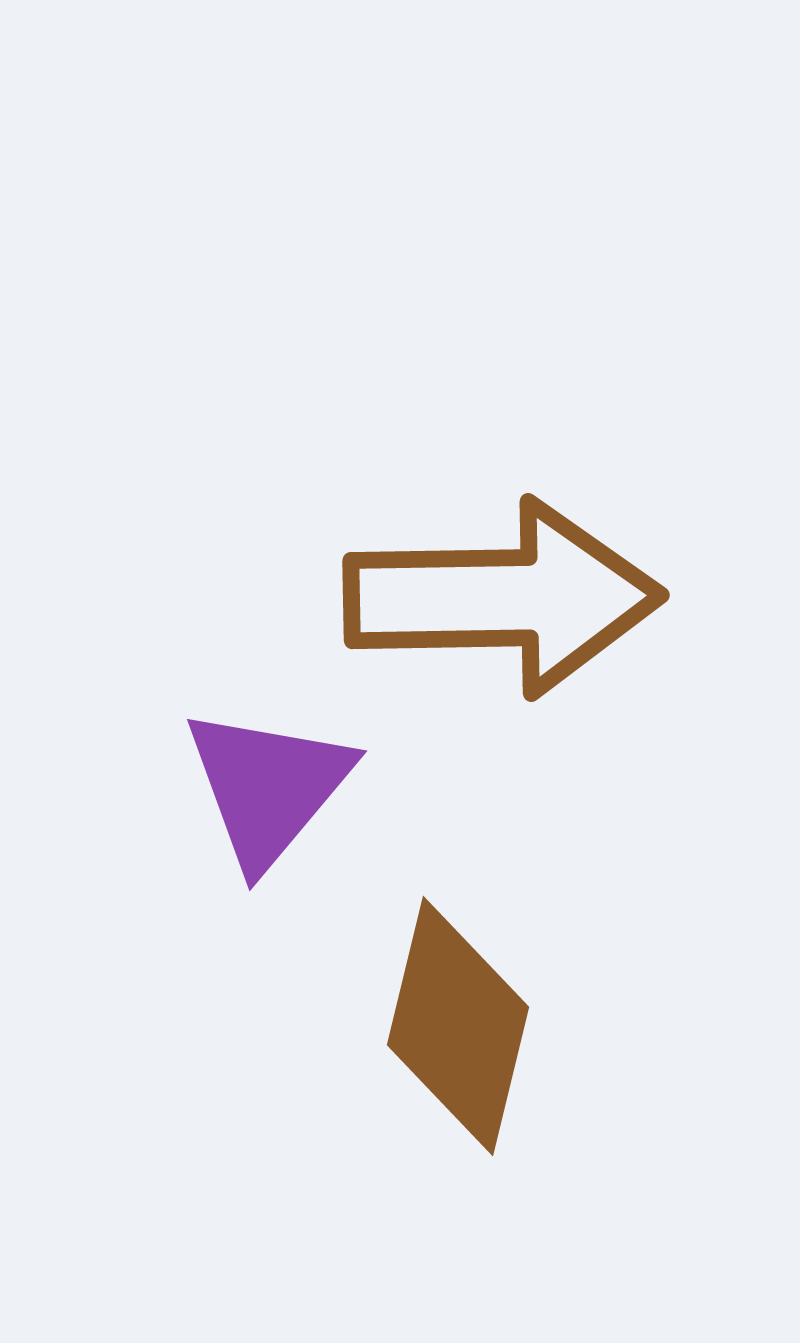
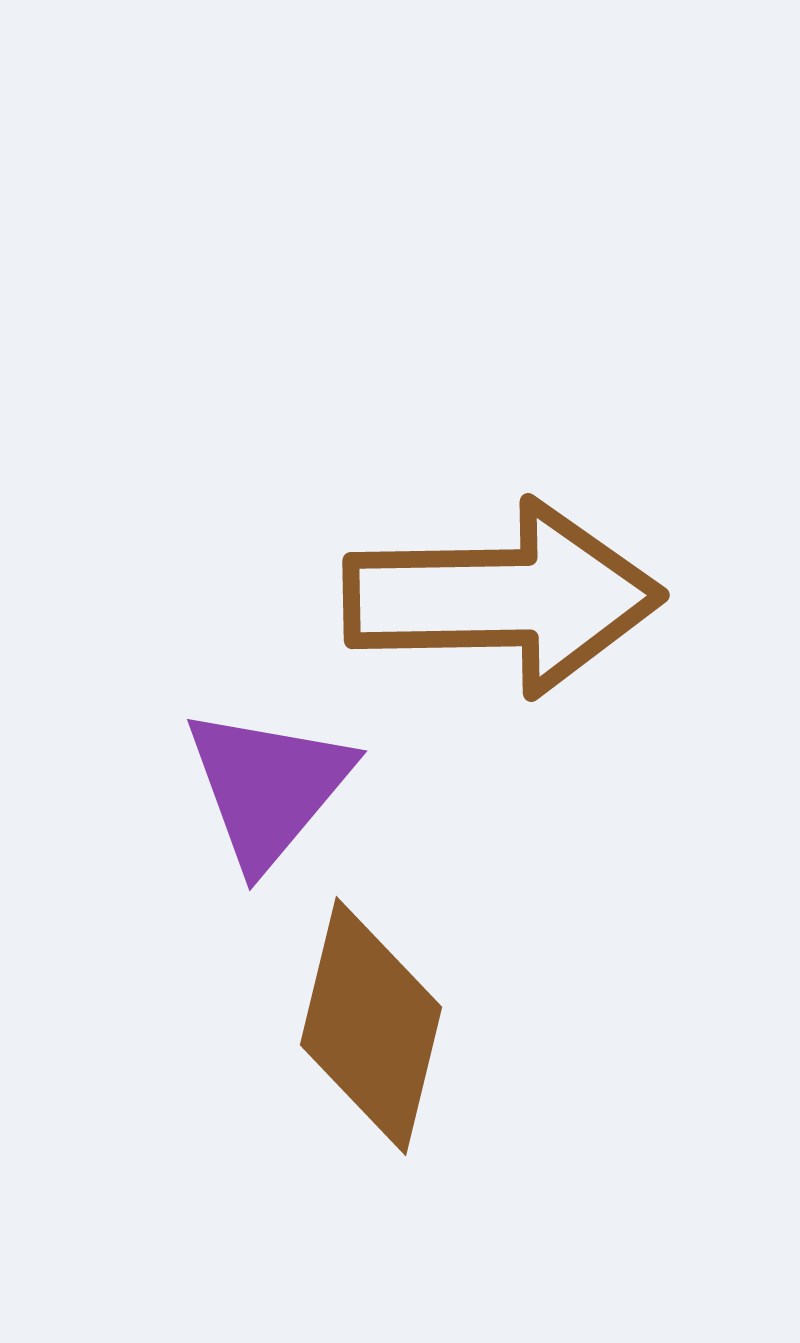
brown diamond: moved 87 px left
